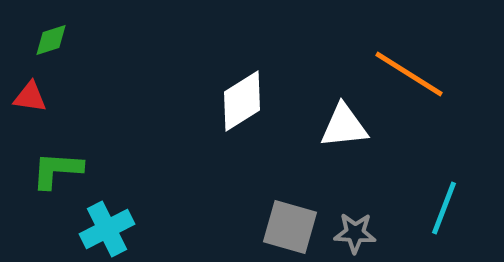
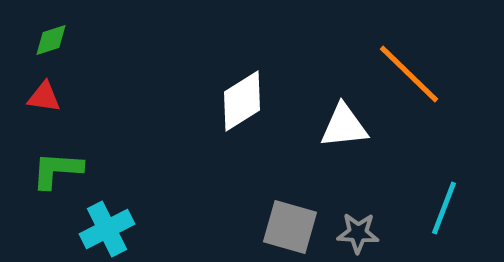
orange line: rotated 12 degrees clockwise
red triangle: moved 14 px right
gray star: moved 3 px right
